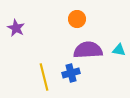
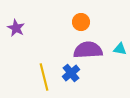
orange circle: moved 4 px right, 3 px down
cyan triangle: moved 1 px right, 1 px up
blue cross: rotated 24 degrees counterclockwise
